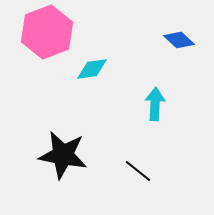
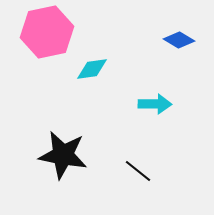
pink hexagon: rotated 9 degrees clockwise
blue diamond: rotated 12 degrees counterclockwise
cyan arrow: rotated 88 degrees clockwise
